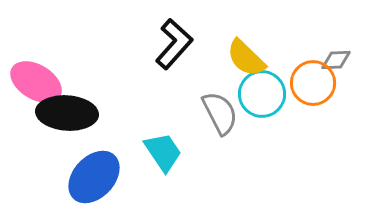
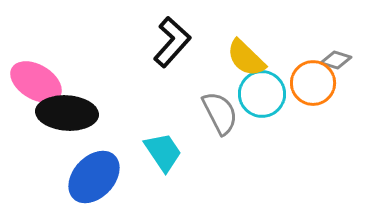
black L-shape: moved 2 px left, 2 px up
gray diamond: rotated 20 degrees clockwise
